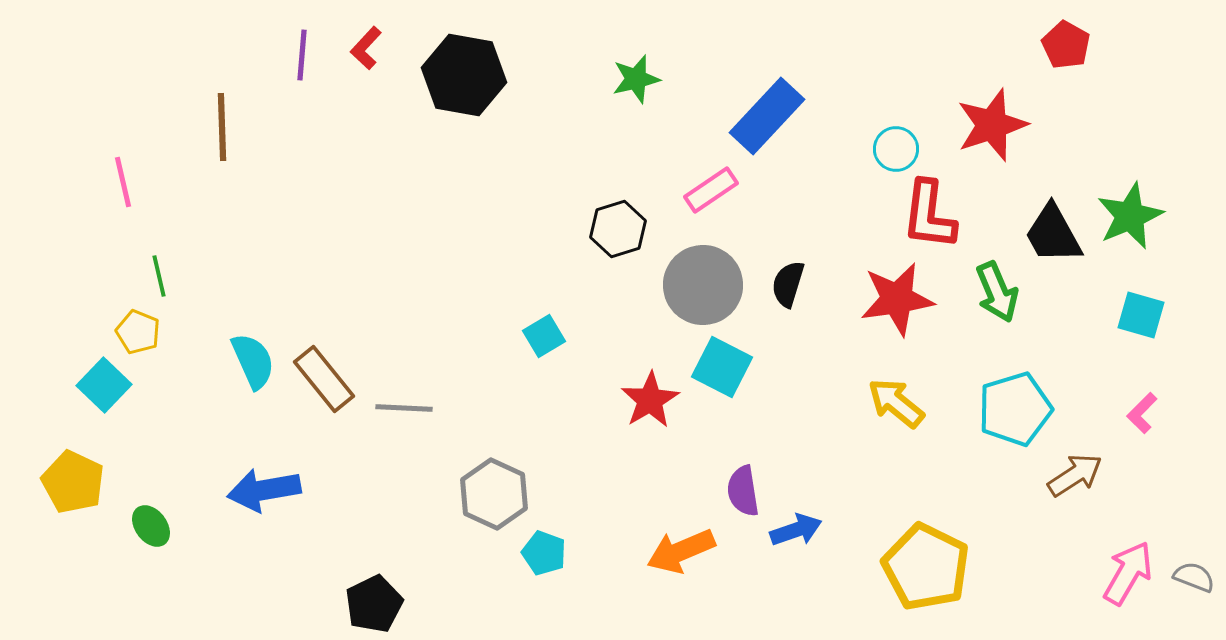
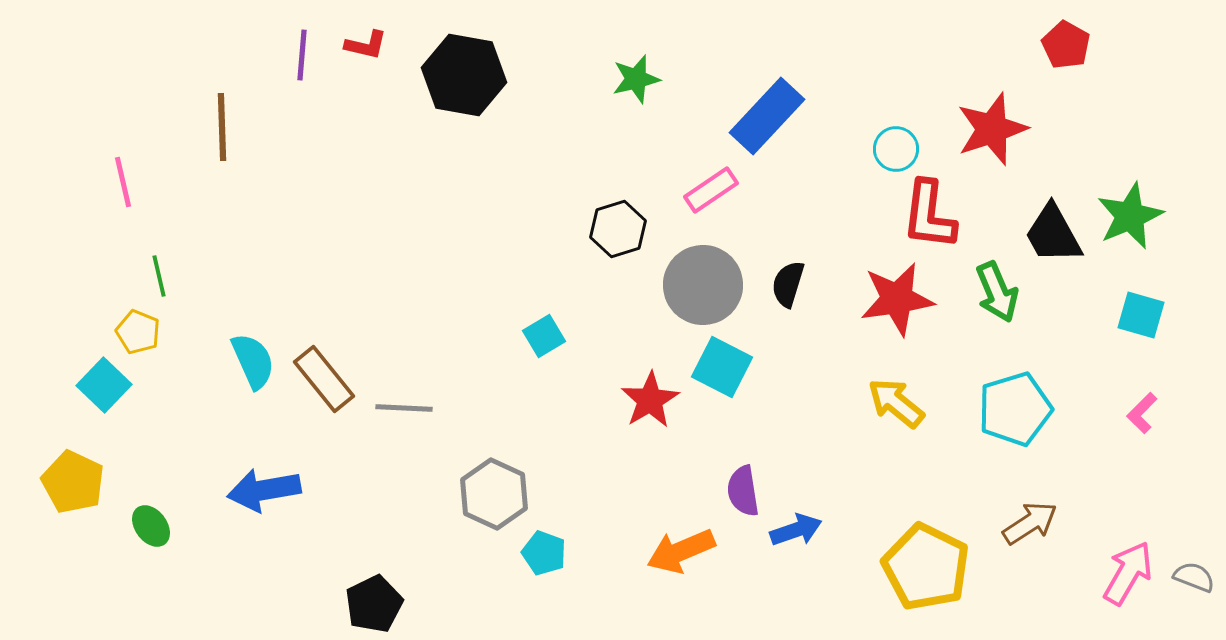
red L-shape at (366, 48): moved 3 px up; rotated 120 degrees counterclockwise
red star at (992, 125): moved 4 px down
brown arrow at (1075, 475): moved 45 px left, 48 px down
